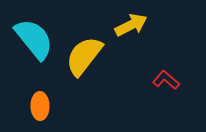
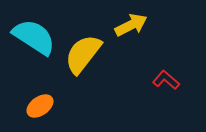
cyan semicircle: moved 2 px up; rotated 18 degrees counterclockwise
yellow semicircle: moved 1 px left, 2 px up
orange ellipse: rotated 56 degrees clockwise
